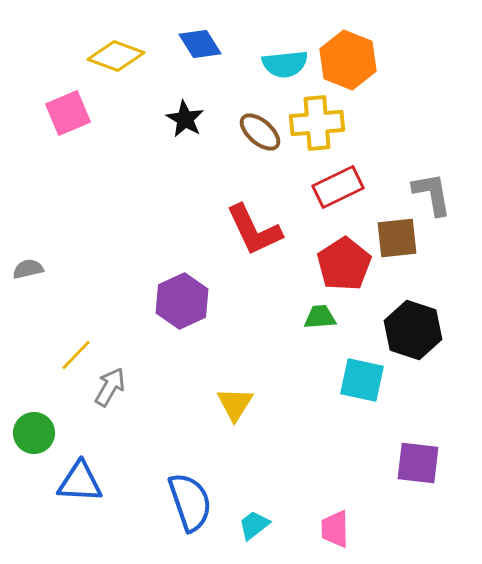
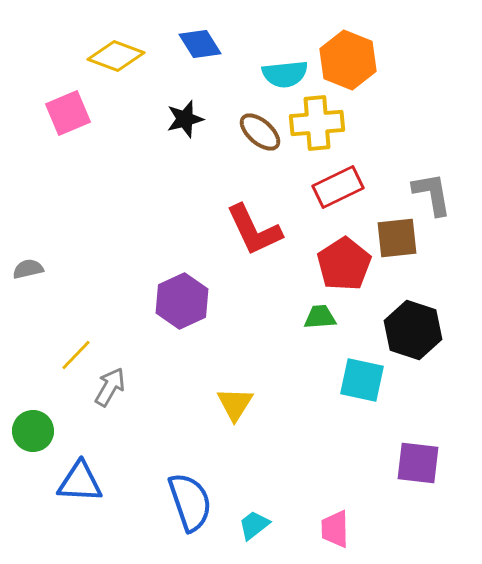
cyan semicircle: moved 10 px down
black star: rotated 27 degrees clockwise
green circle: moved 1 px left, 2 px up
